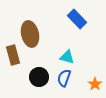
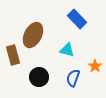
brown ellipse: moved 3 px right, 1 px down; rotated 40 degrees clockwise
cyan triangle: moved 7 px up
blue semicircle: moved 9 px right
orange star: moved 18 px up
